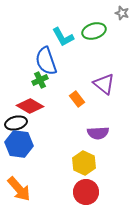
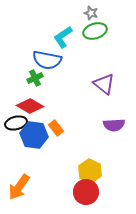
gray star: moved 31 px left
green ellipse: moved 1 px right
cyan L-shape: rotated 85 degrees clockwise
blue semicircle: moved 1 px right, 1 px up; rotated 60 degrees counterclockwise
green cross: moved 5 px left, 2 px up
orange rectangle: moved 21 px left, 29 px down
purple semicircle: moved 16 px right, 8 px up
blue hexagon: moved 15 px right, 9 px up
yellow hexagon: moved 6 px right, 8 px down
orange arrow: moved 2 px up; rotated 76 degrees clockwise
